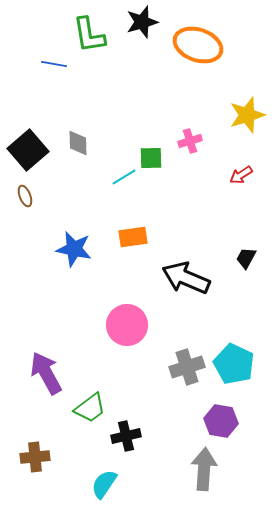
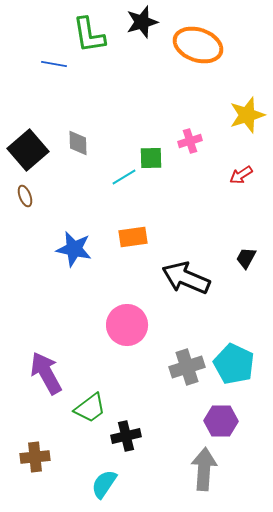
purple hexagon: rotated 8 degrees counterclockwise
